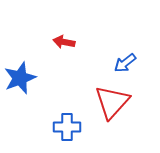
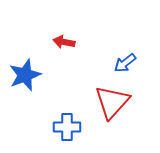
blue star: moved 5 px right, 3 px up
